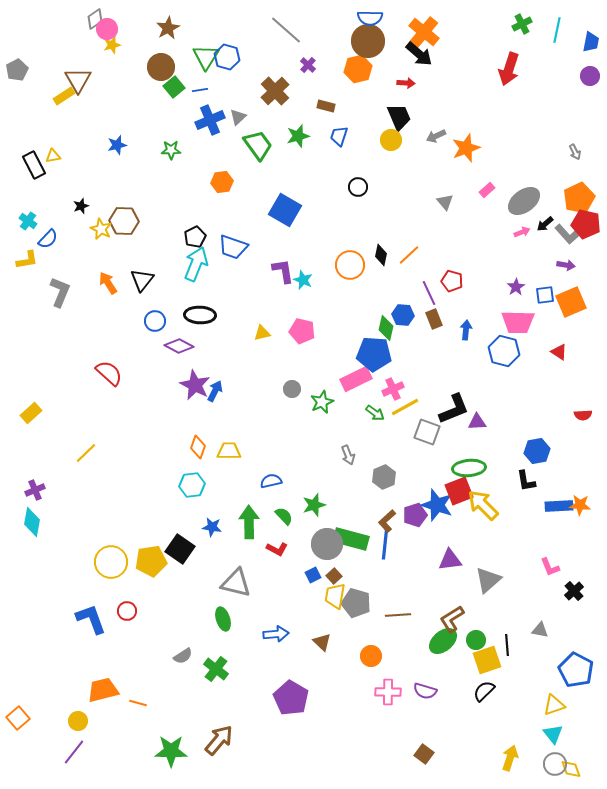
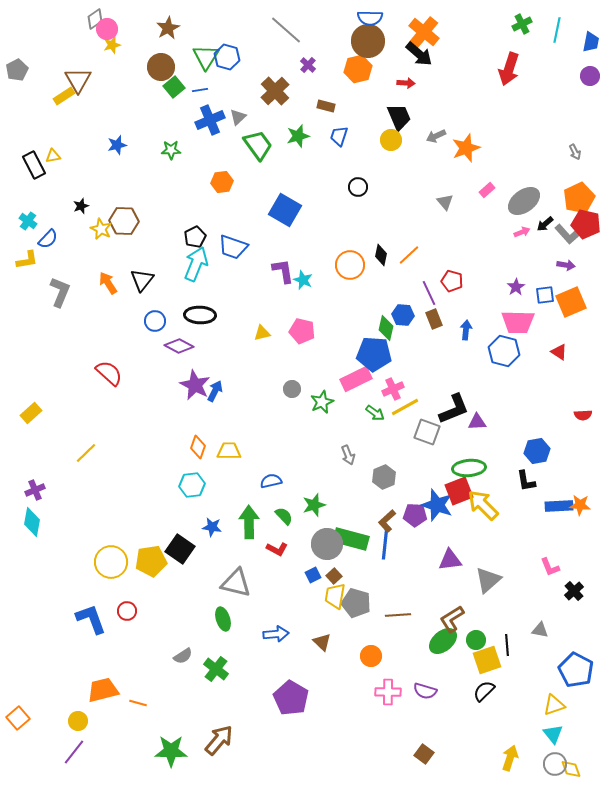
purple pentagon at (415, 515): rotated 20 degrees clockwise
